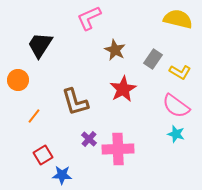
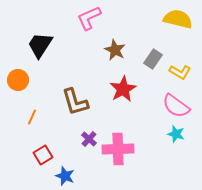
orange line: moved 2 px left, 1 px down; rotated 14 degrees counterclockwise
blue star: moved 3 px right, 1 px down; rotated 18 degrees clockwise
